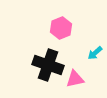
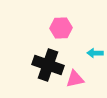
pink hexagon: rotated 20 degrees clockwise
cyan arrow: rotated 42 degrees clockwise
